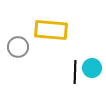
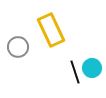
yellow rectangle: rotated 60 degrees clockwise
black line: rotated 20 degrees counterclockwise
